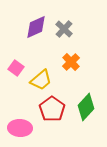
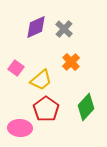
red pentagon: moved 6 px left
